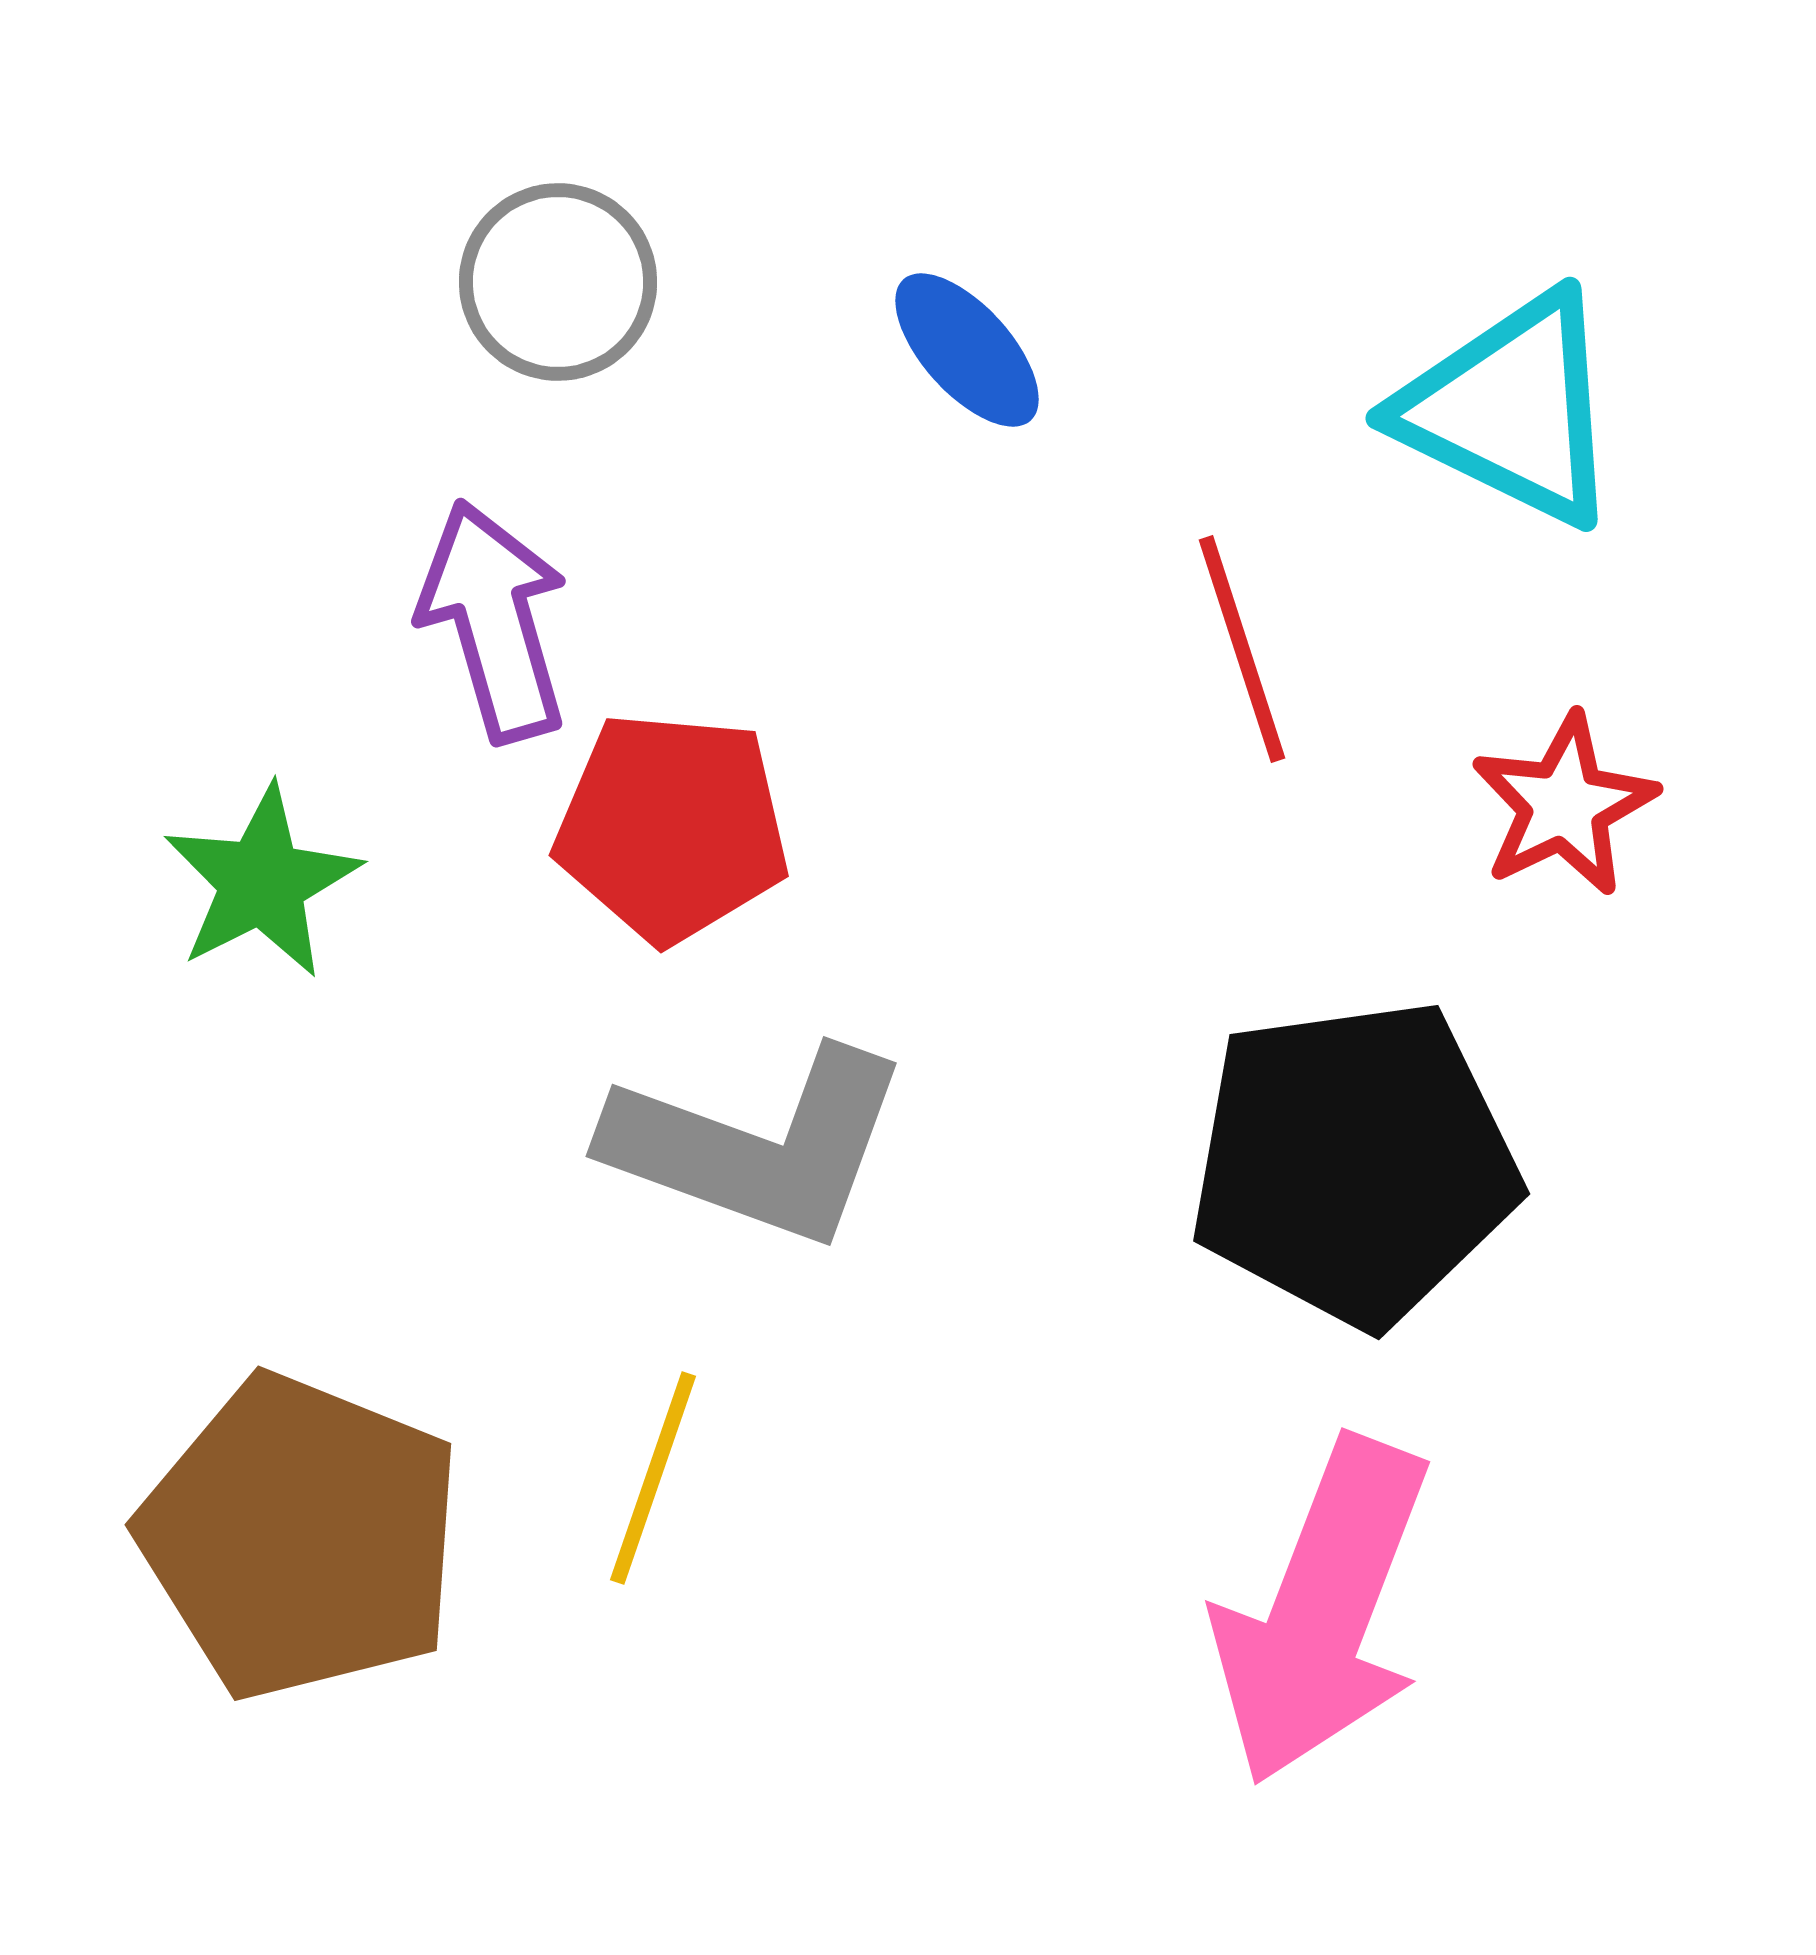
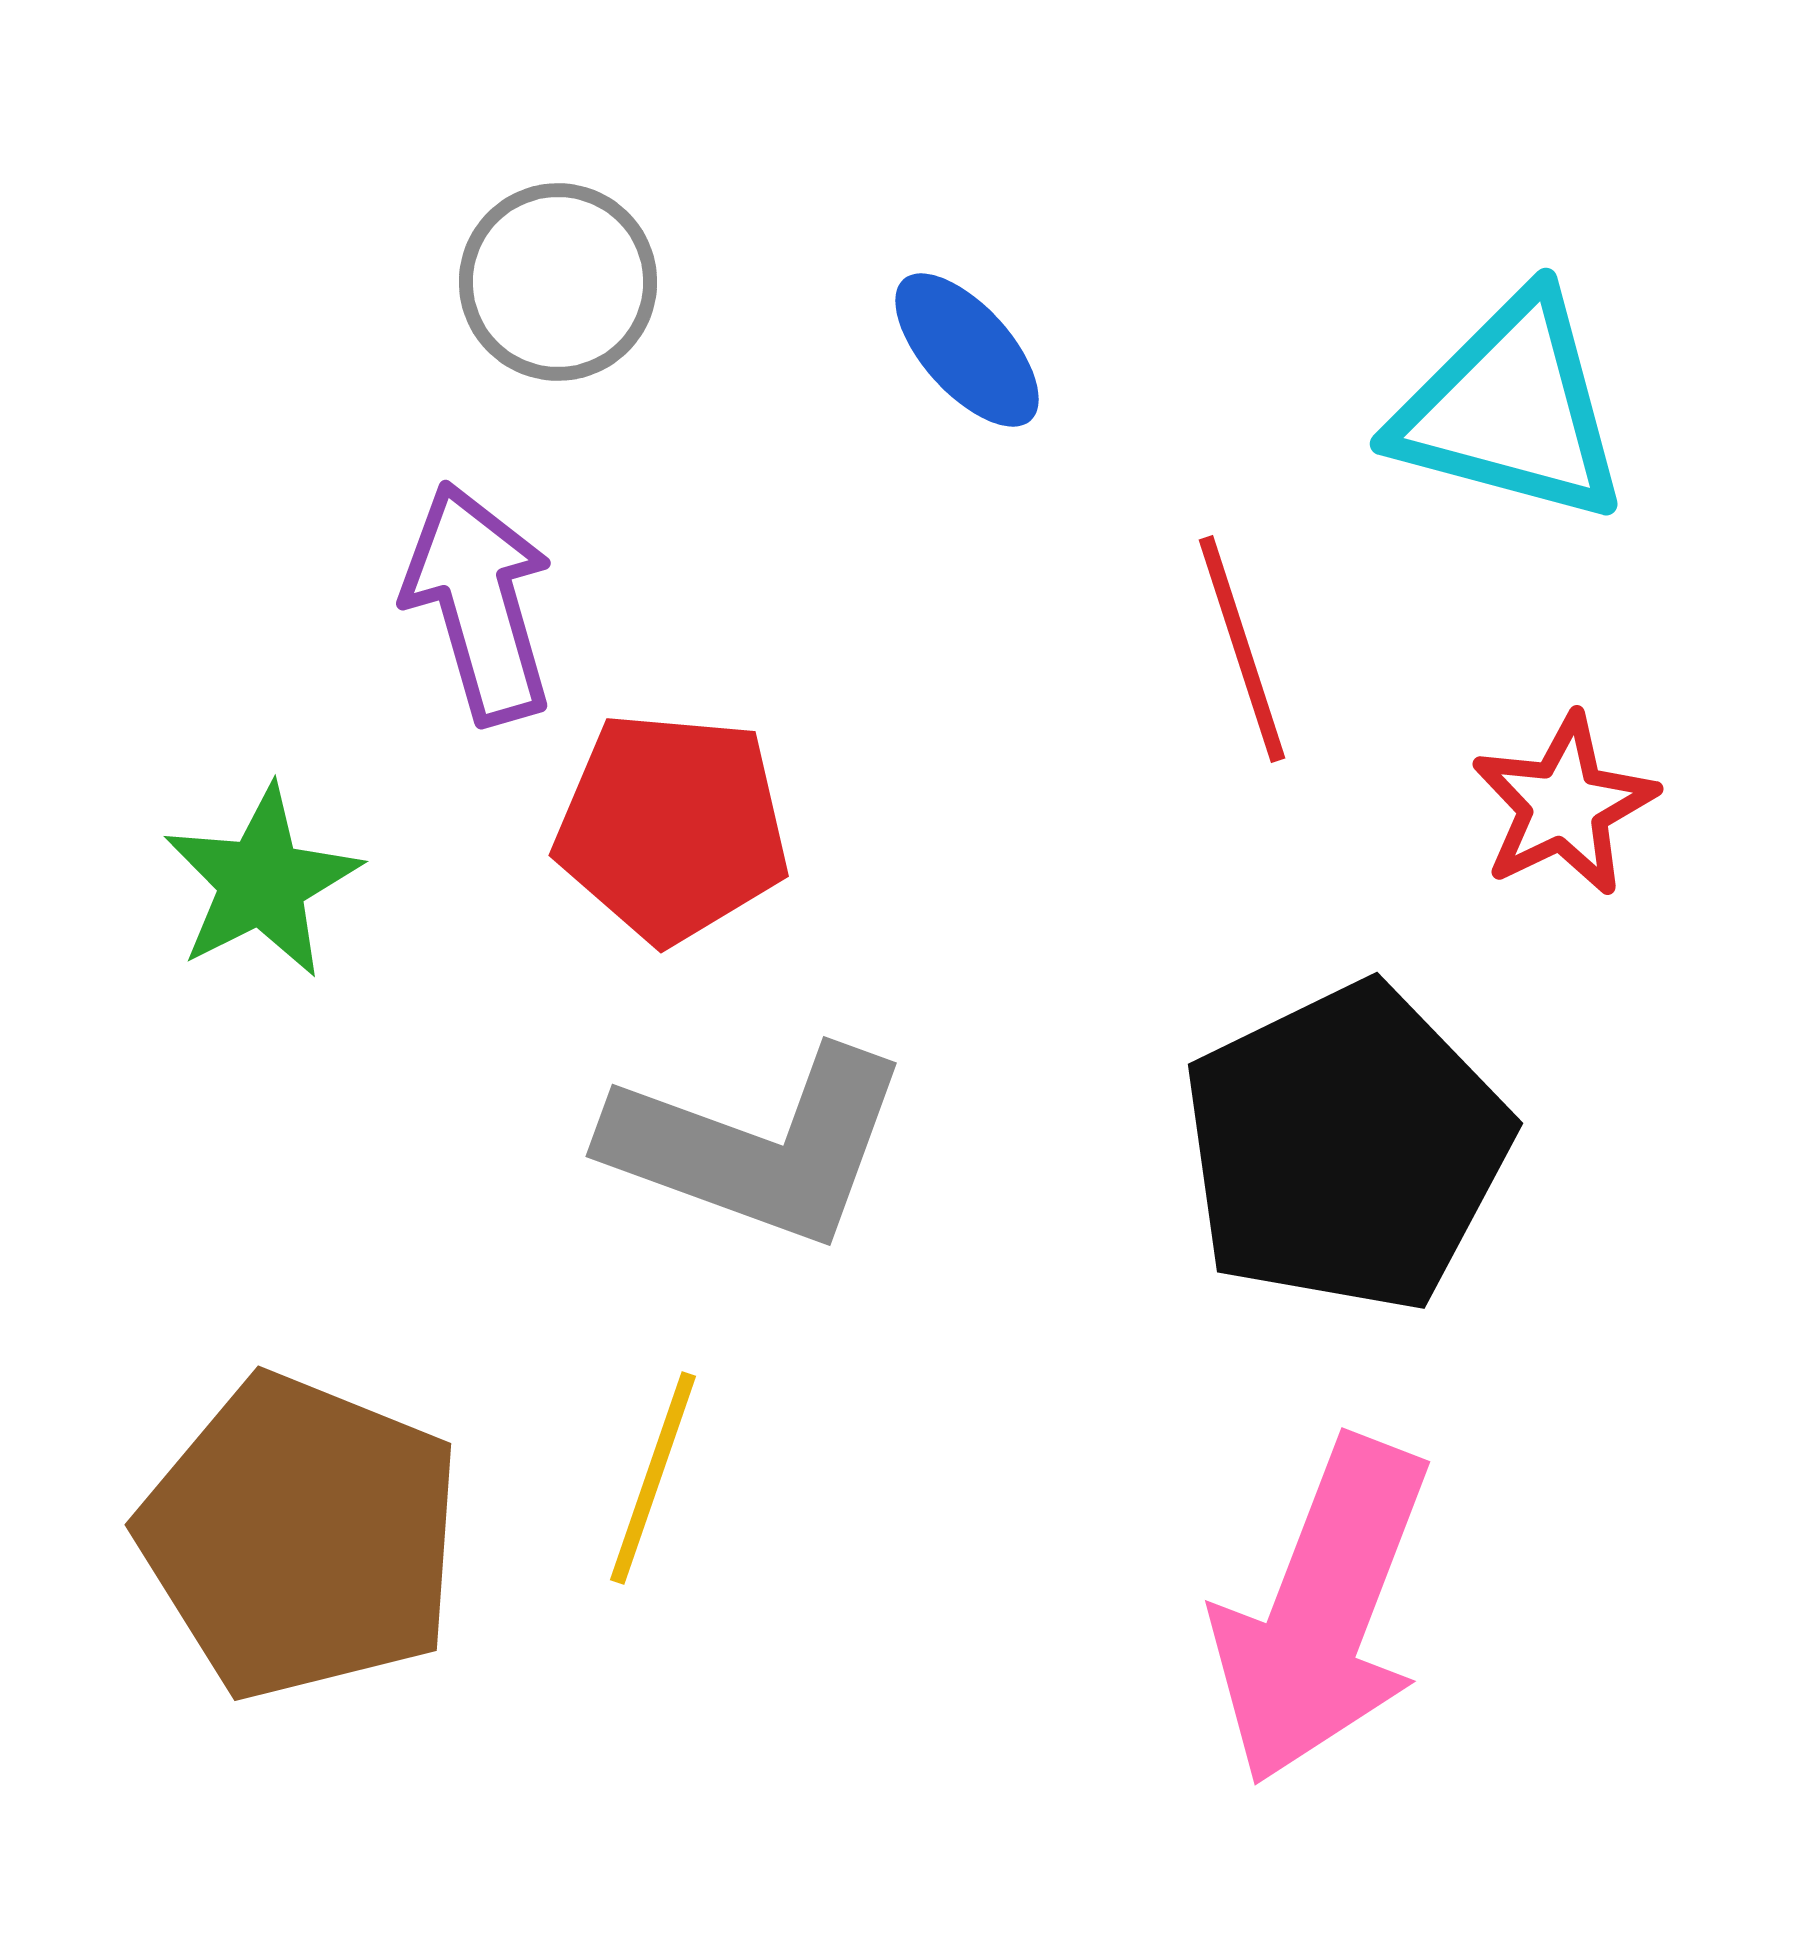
cyan triangle: rotated 11 degrees counterclockwise
purple arrow: moved 15 px left, 18 px up
black pentagon: moved 8 px left, 15 px up; rotated 18 degrees counterclockwise
